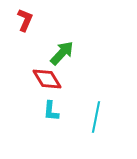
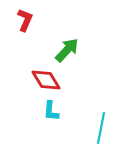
green arrow: moved 5 px right, 3 px up
red diamond: moved 1 px left, 1 px down
cyan line: moved 5 px right, 11 px down
